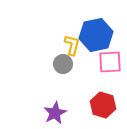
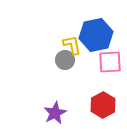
yellow L-shape: rotated 25 degrees counterclockwise
gray circle: moved 2 px right, 4 px up
red hexagon: rotated 15 degrees clockwise
